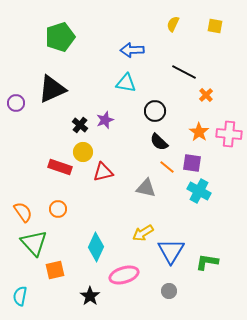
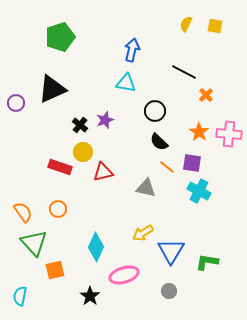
yellow semicircle: moved 13 px right
blue arrow: rotated 105 degrees clockwise
